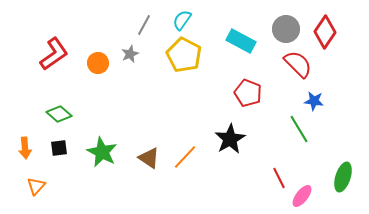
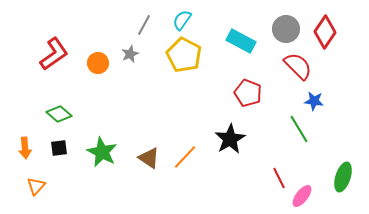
red semicircle: moved 2 px down
